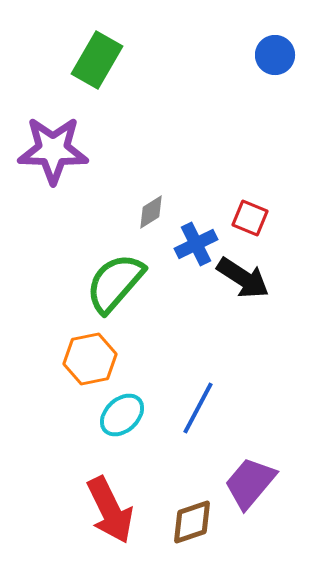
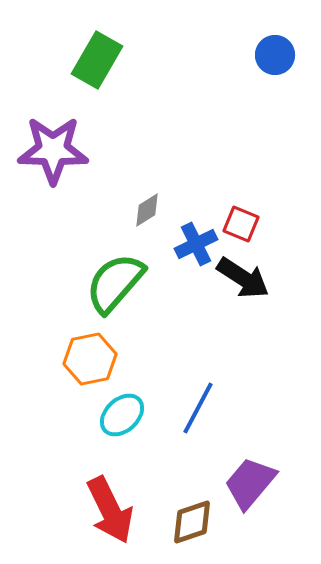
gray diamond: moved 4 px left, 2 px up
red square: moved 9 px left, 6 px down
